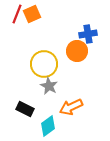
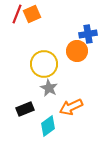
gray star: moved 2 px down
black rectangle: rotated 48 degrees counterclockwise
